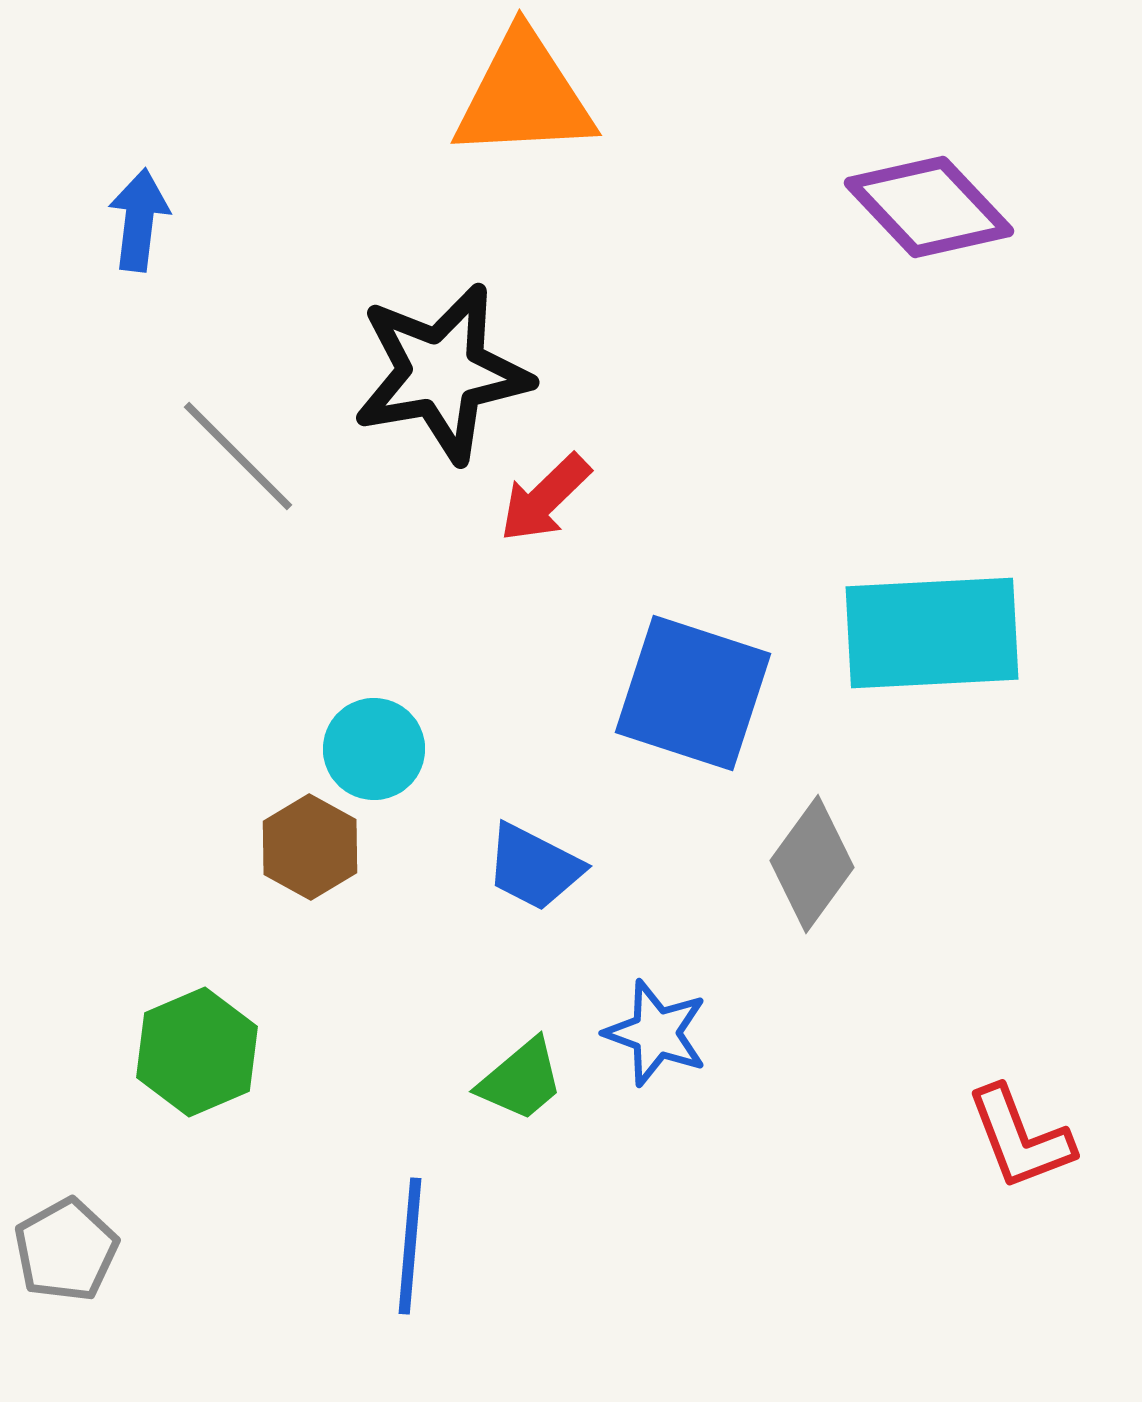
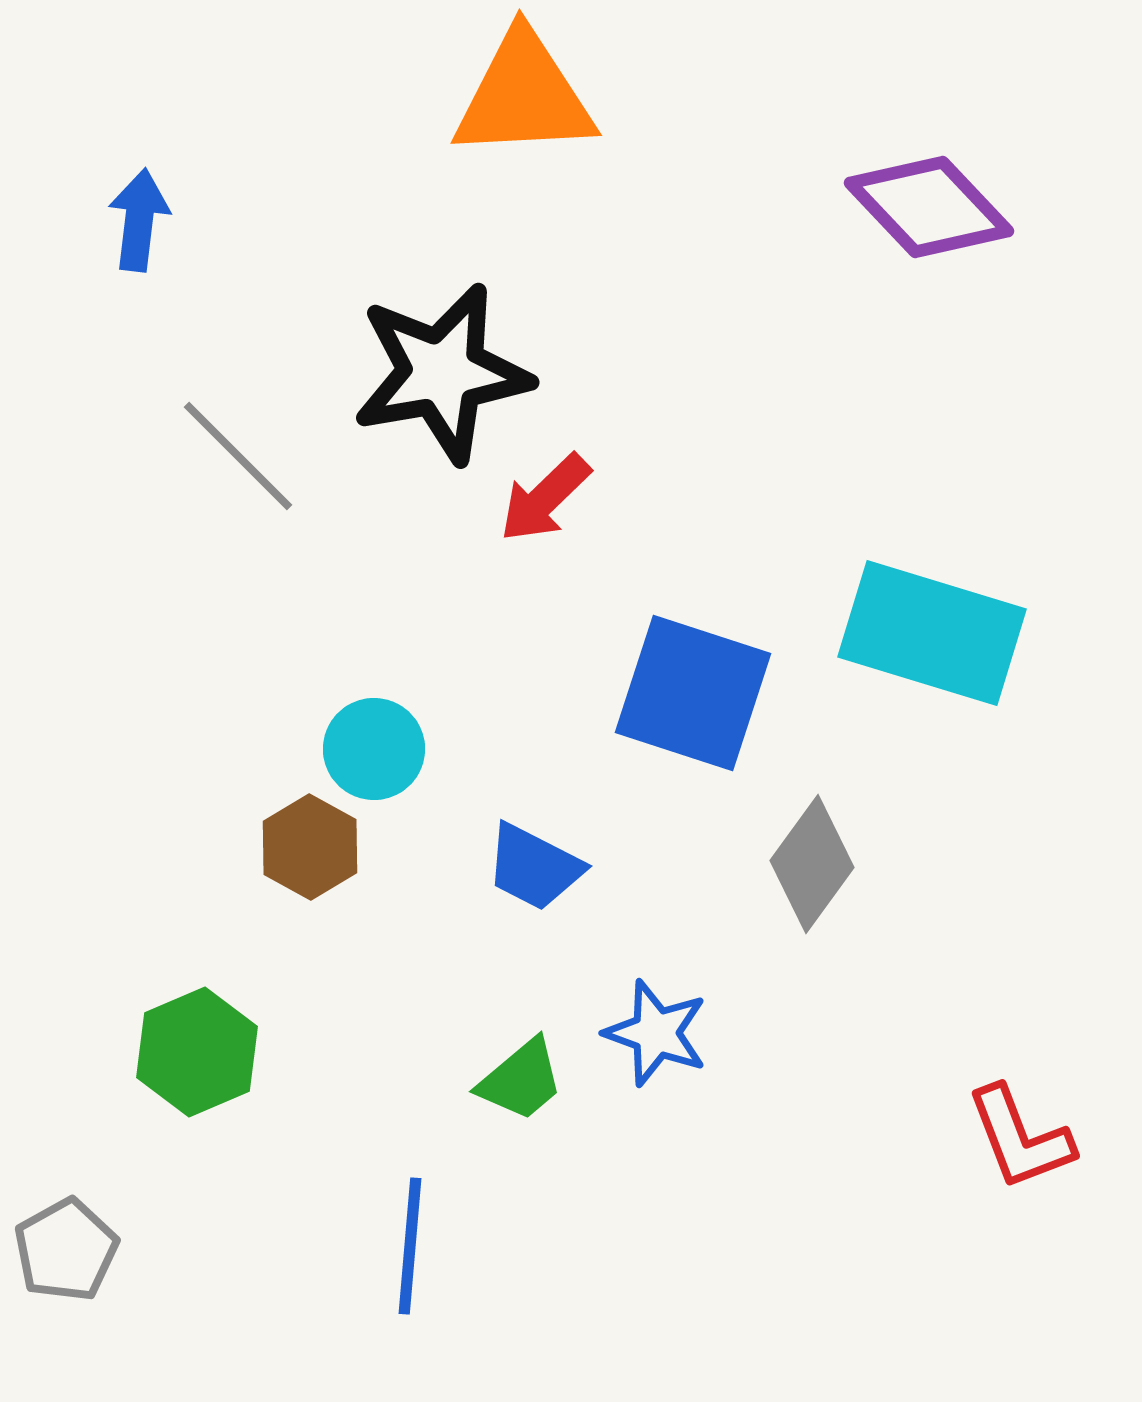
cyan rectangle: rotated 20 degrees clockwise
